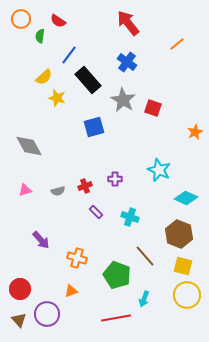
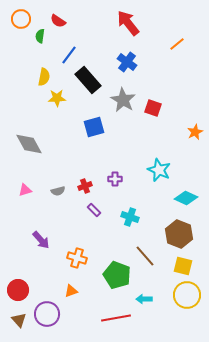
yellow semicircle: rotated 36 degrees counterclockwise
yellow star: rotated 18 degrees counterclockwise
gray diamond: moved 2 px up
purple rectangle: moved 2 px left, 2 px up
red circle: moved 2 px left, 1 px down
cyan arrow: rotated 70 degrees clockwise
